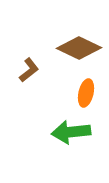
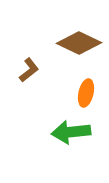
brown diamond: moved 5 px up
